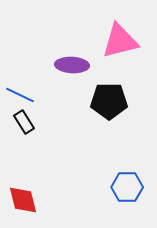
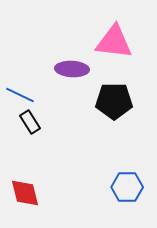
pink triangle: moved 6 px left, 1 px down; rotated 21 degrees clockwise
purple ellipse: moved 4 px down
black pentagon: moved 5 px right
black rectangle: moved 6 px right
red diamond: moved 2 px right, 7 px up
